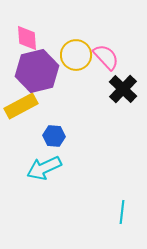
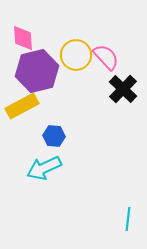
pink diamond: moved 4 px left
yellow rectangle: moved 1 px right
cyan line: moved 6 px right, 7 px down
